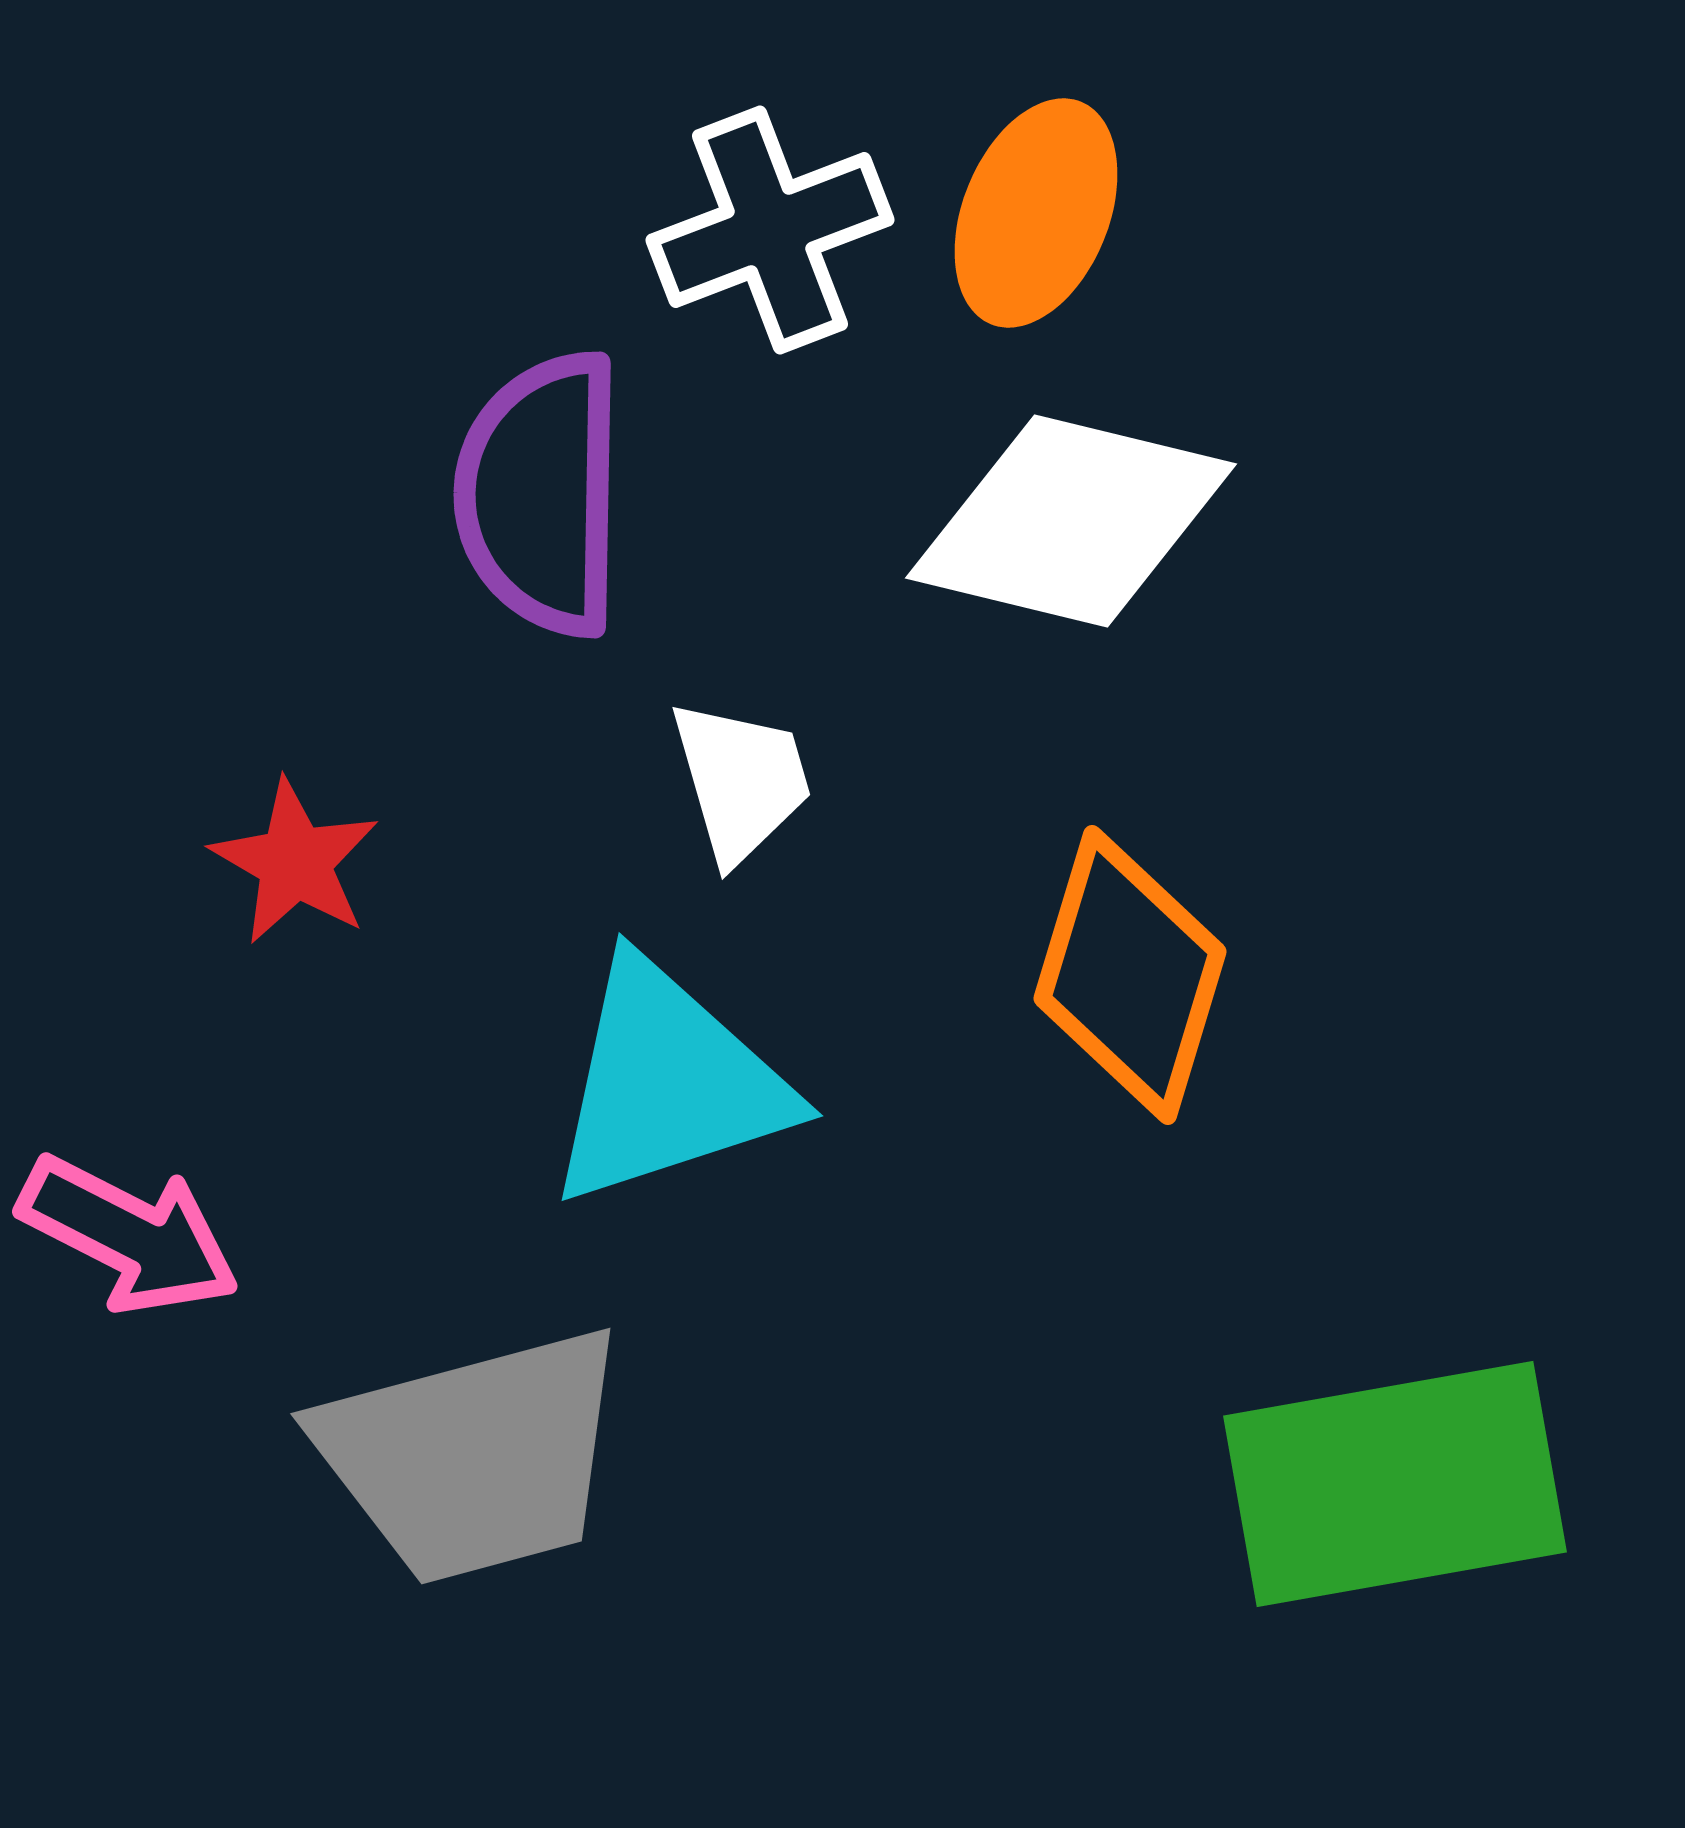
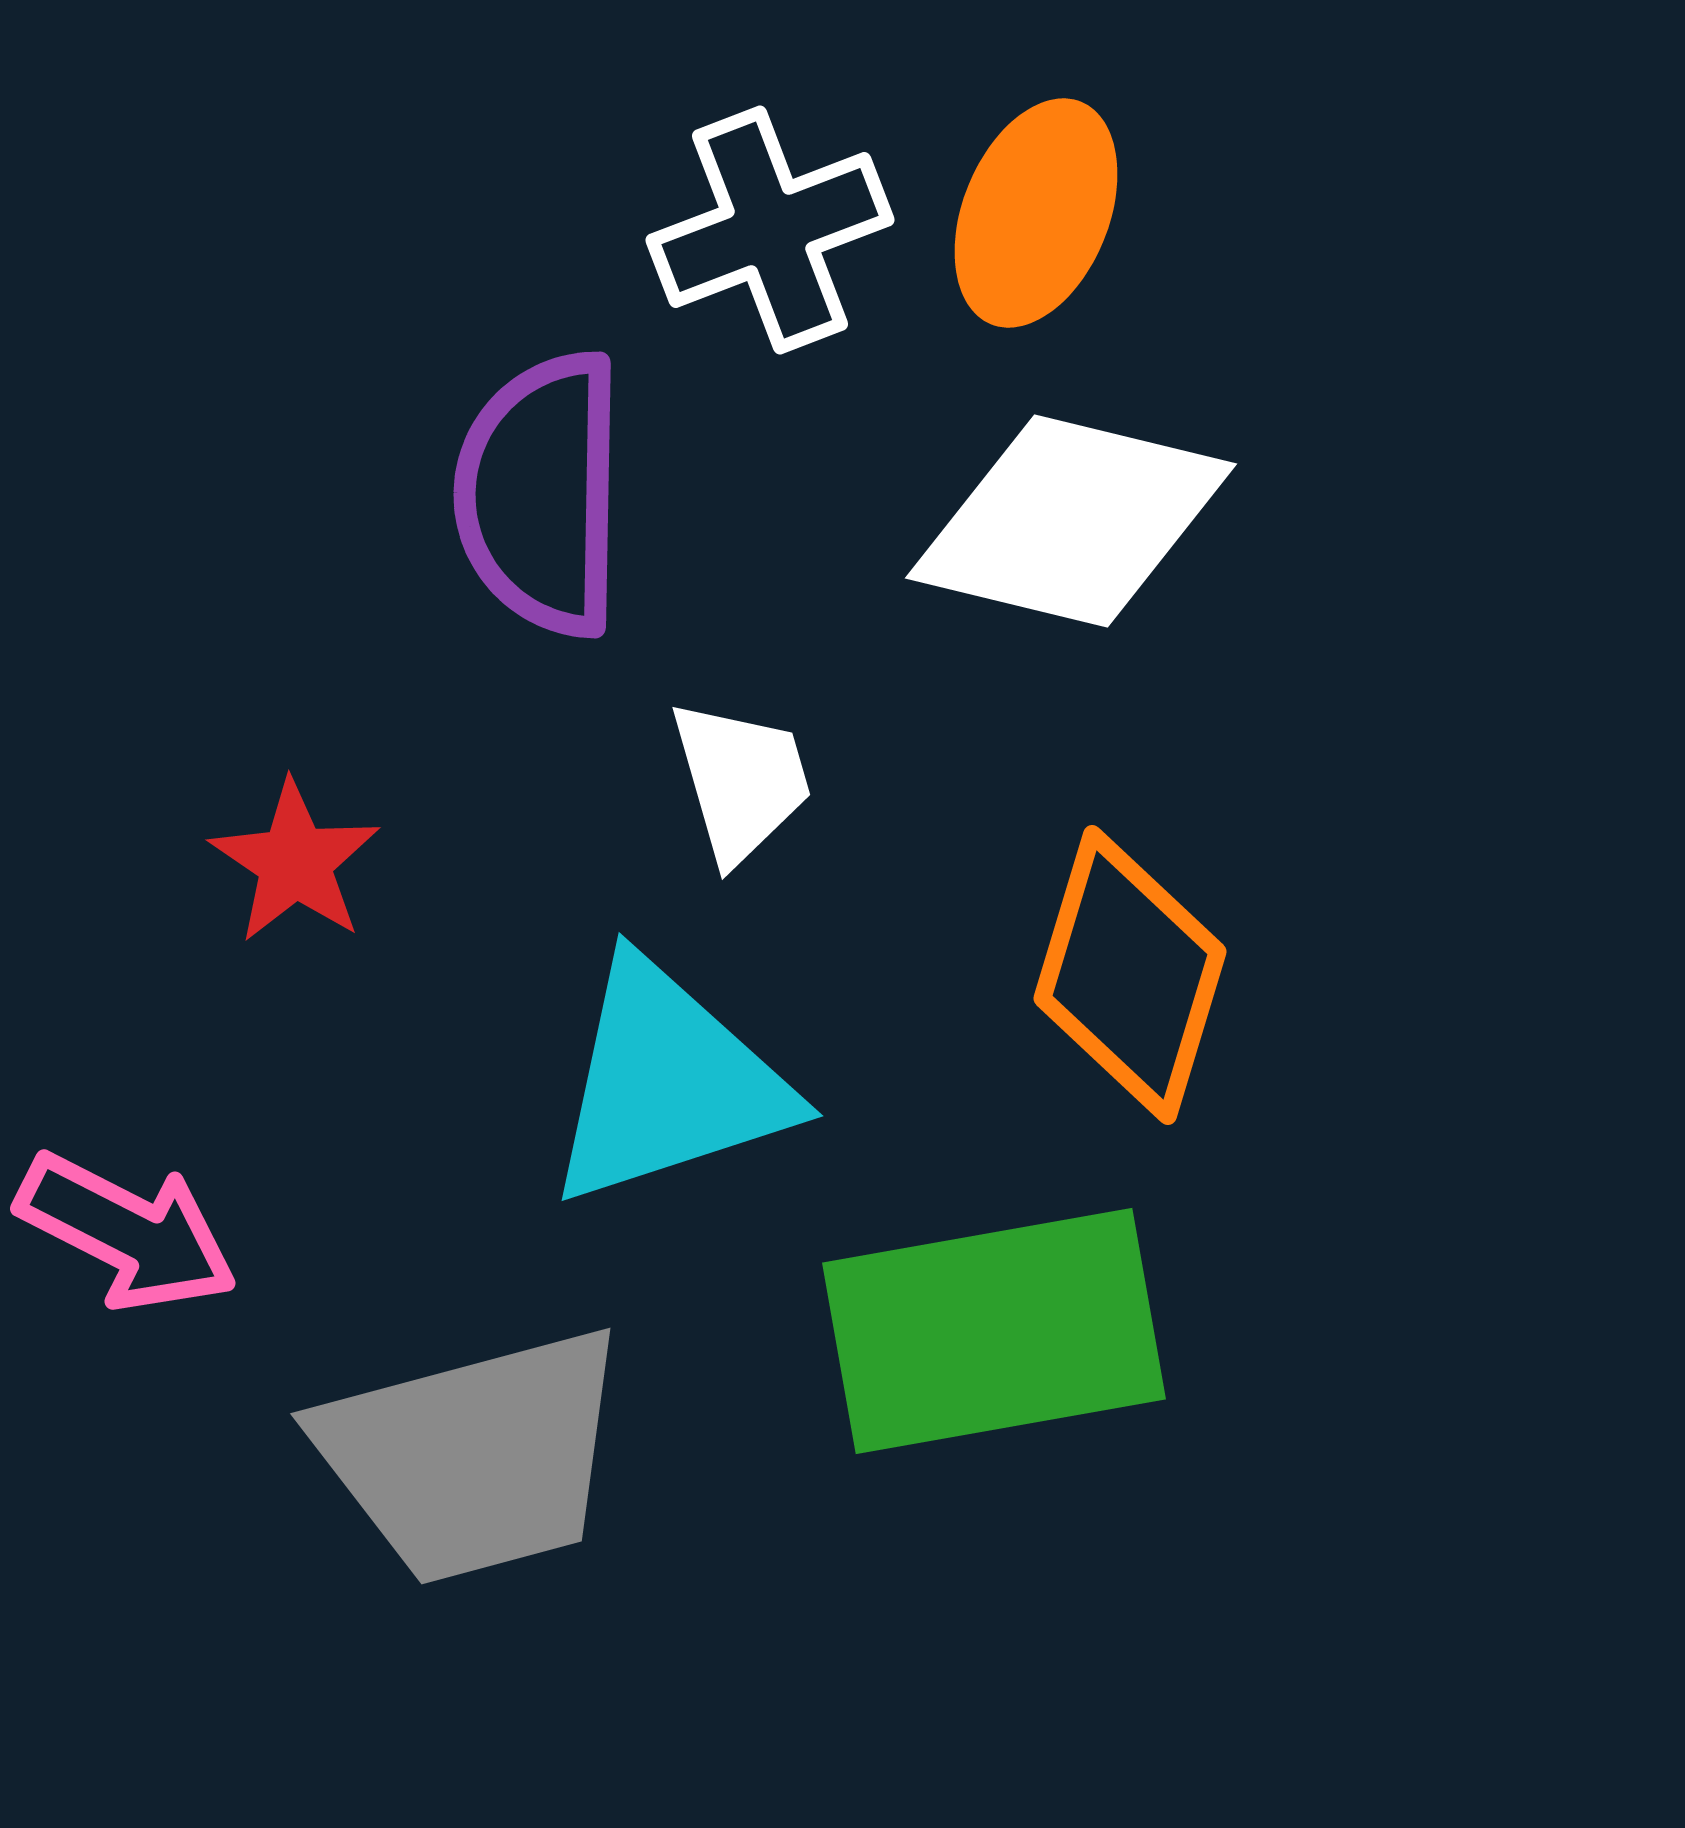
red star: rotated 4 degrees clockwise
pink arrow: moved 2 px left, 3 px up
green rectangle: moved 401 px left, 153 px up
